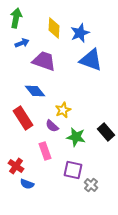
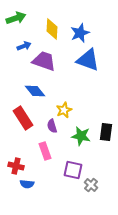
green arrow: rotated 60 degrees clockwise
yellow diamond: moved 2 px left, 1 px down
blue arrow: moved 2 px right, 3 px down
blue triangle: moved 3 px left
yellow star: moved 1 px right
purple semicircle: rotated 32 degrees clockwise
black rectangle: rotated 48 degrees clockwise
green star: moved 5 px right, 1 px up
red cross: rotated 21 degrees counterclockwise
blue semicircle: rotated 16 degrees counterclockwise
